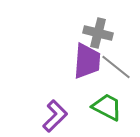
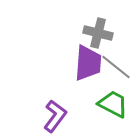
purple trapezoid: moved 1 px right, 2 px down
green trapezoid: moved 6 px right, 3 px up
purple L-shape: rotated 8 degrees counterclockwise
